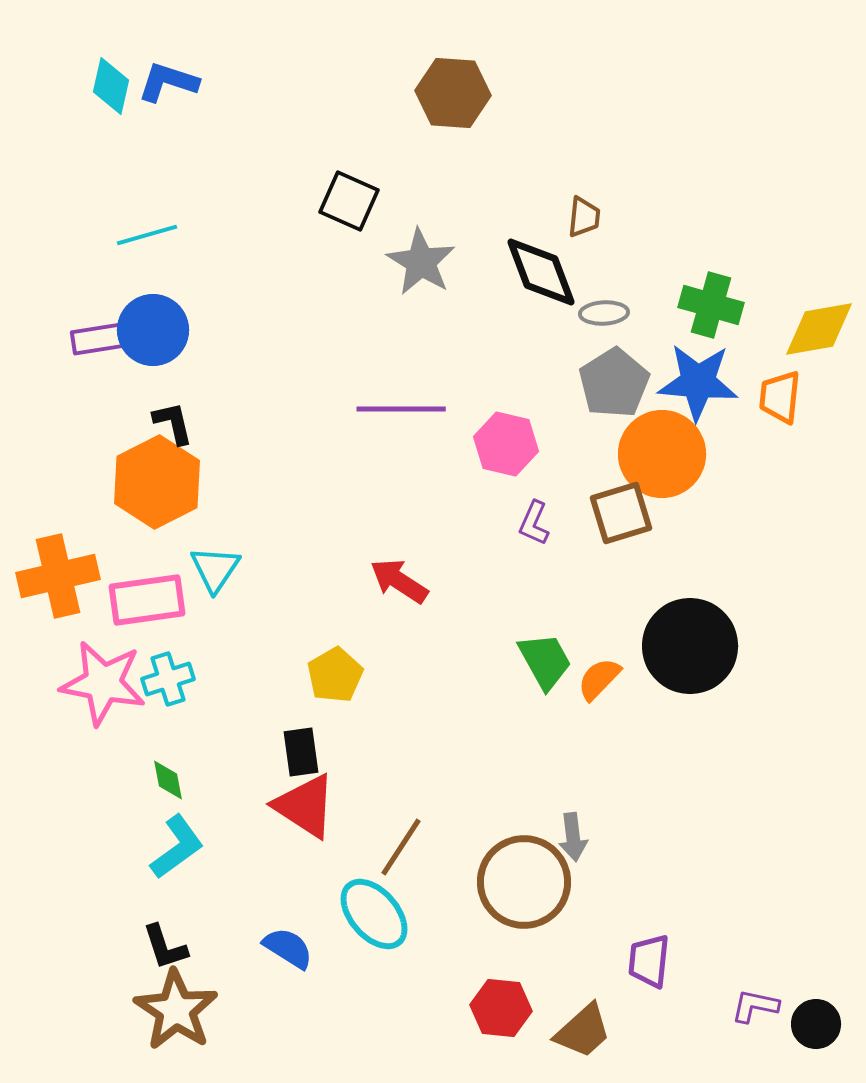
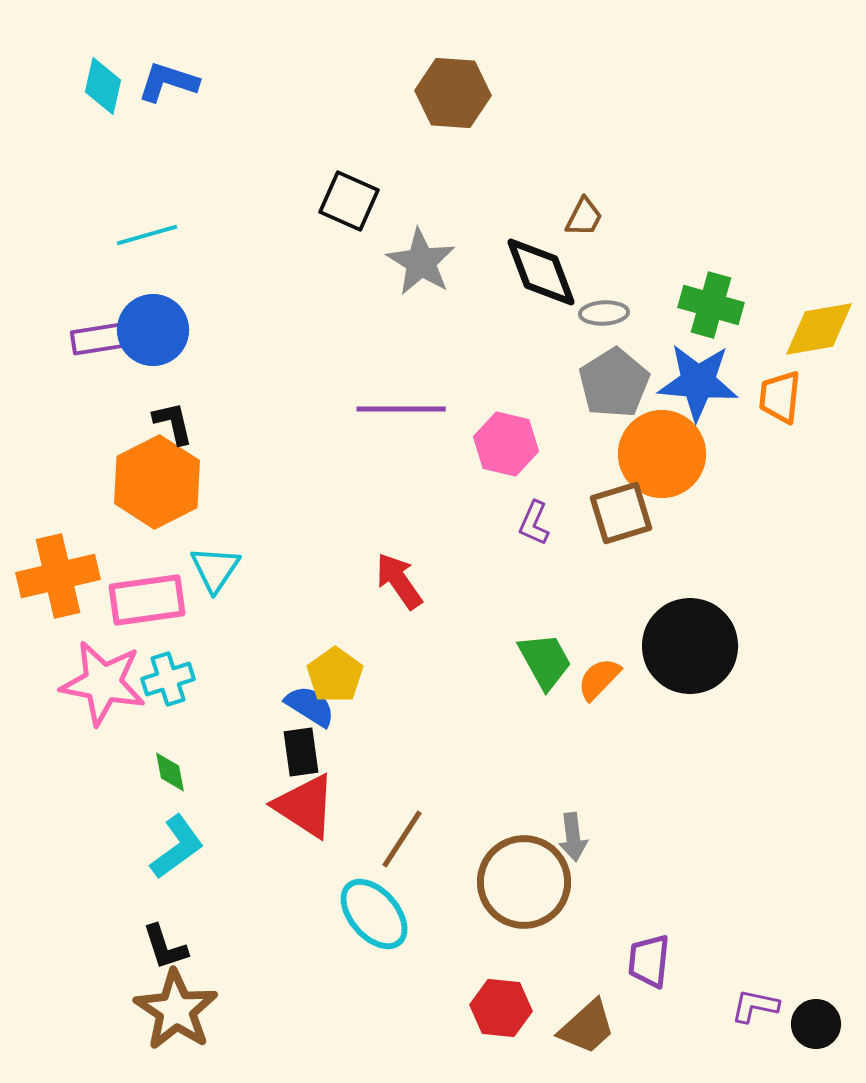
cyan diamond at (111, 86): moved 8 px left
brown trapezoid at (584, 217): rotated 21 degrees clockwise
red arrow at (399, 581): rotated 22 degrees clockwise
yellow pentagon at (335, 675): rotated 6 degrees counterclockwise
green diamond at (168, 780): moved 2 px right, 8 px up
brown line at (401, 847): moved 1 px right, 8 px up
blue semicircle at (288, 948): moved 22 px right, 242 px up
brown trapezoid at (583, 1031): moved 4 px right, 4 px up
